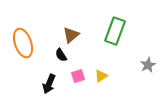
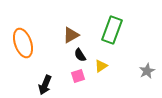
green rectangle: moved 3 px left, 1 px up
brown triangle: rotated 12 degrees clockwise
black semicircle: moved 19 px right
gray star: moved 1 px left, 6 px down
yellow triangle: moved 10 px up
black arrow: moved 4 px left, 1 px down
